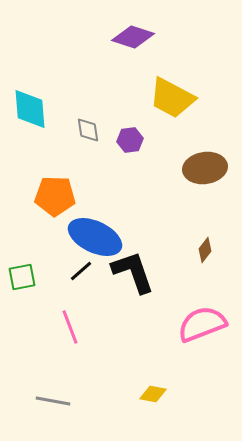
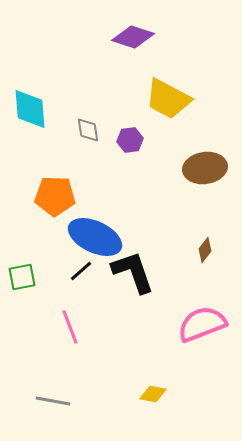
yellow trapezoid: moved 4 px left, 1 px down
